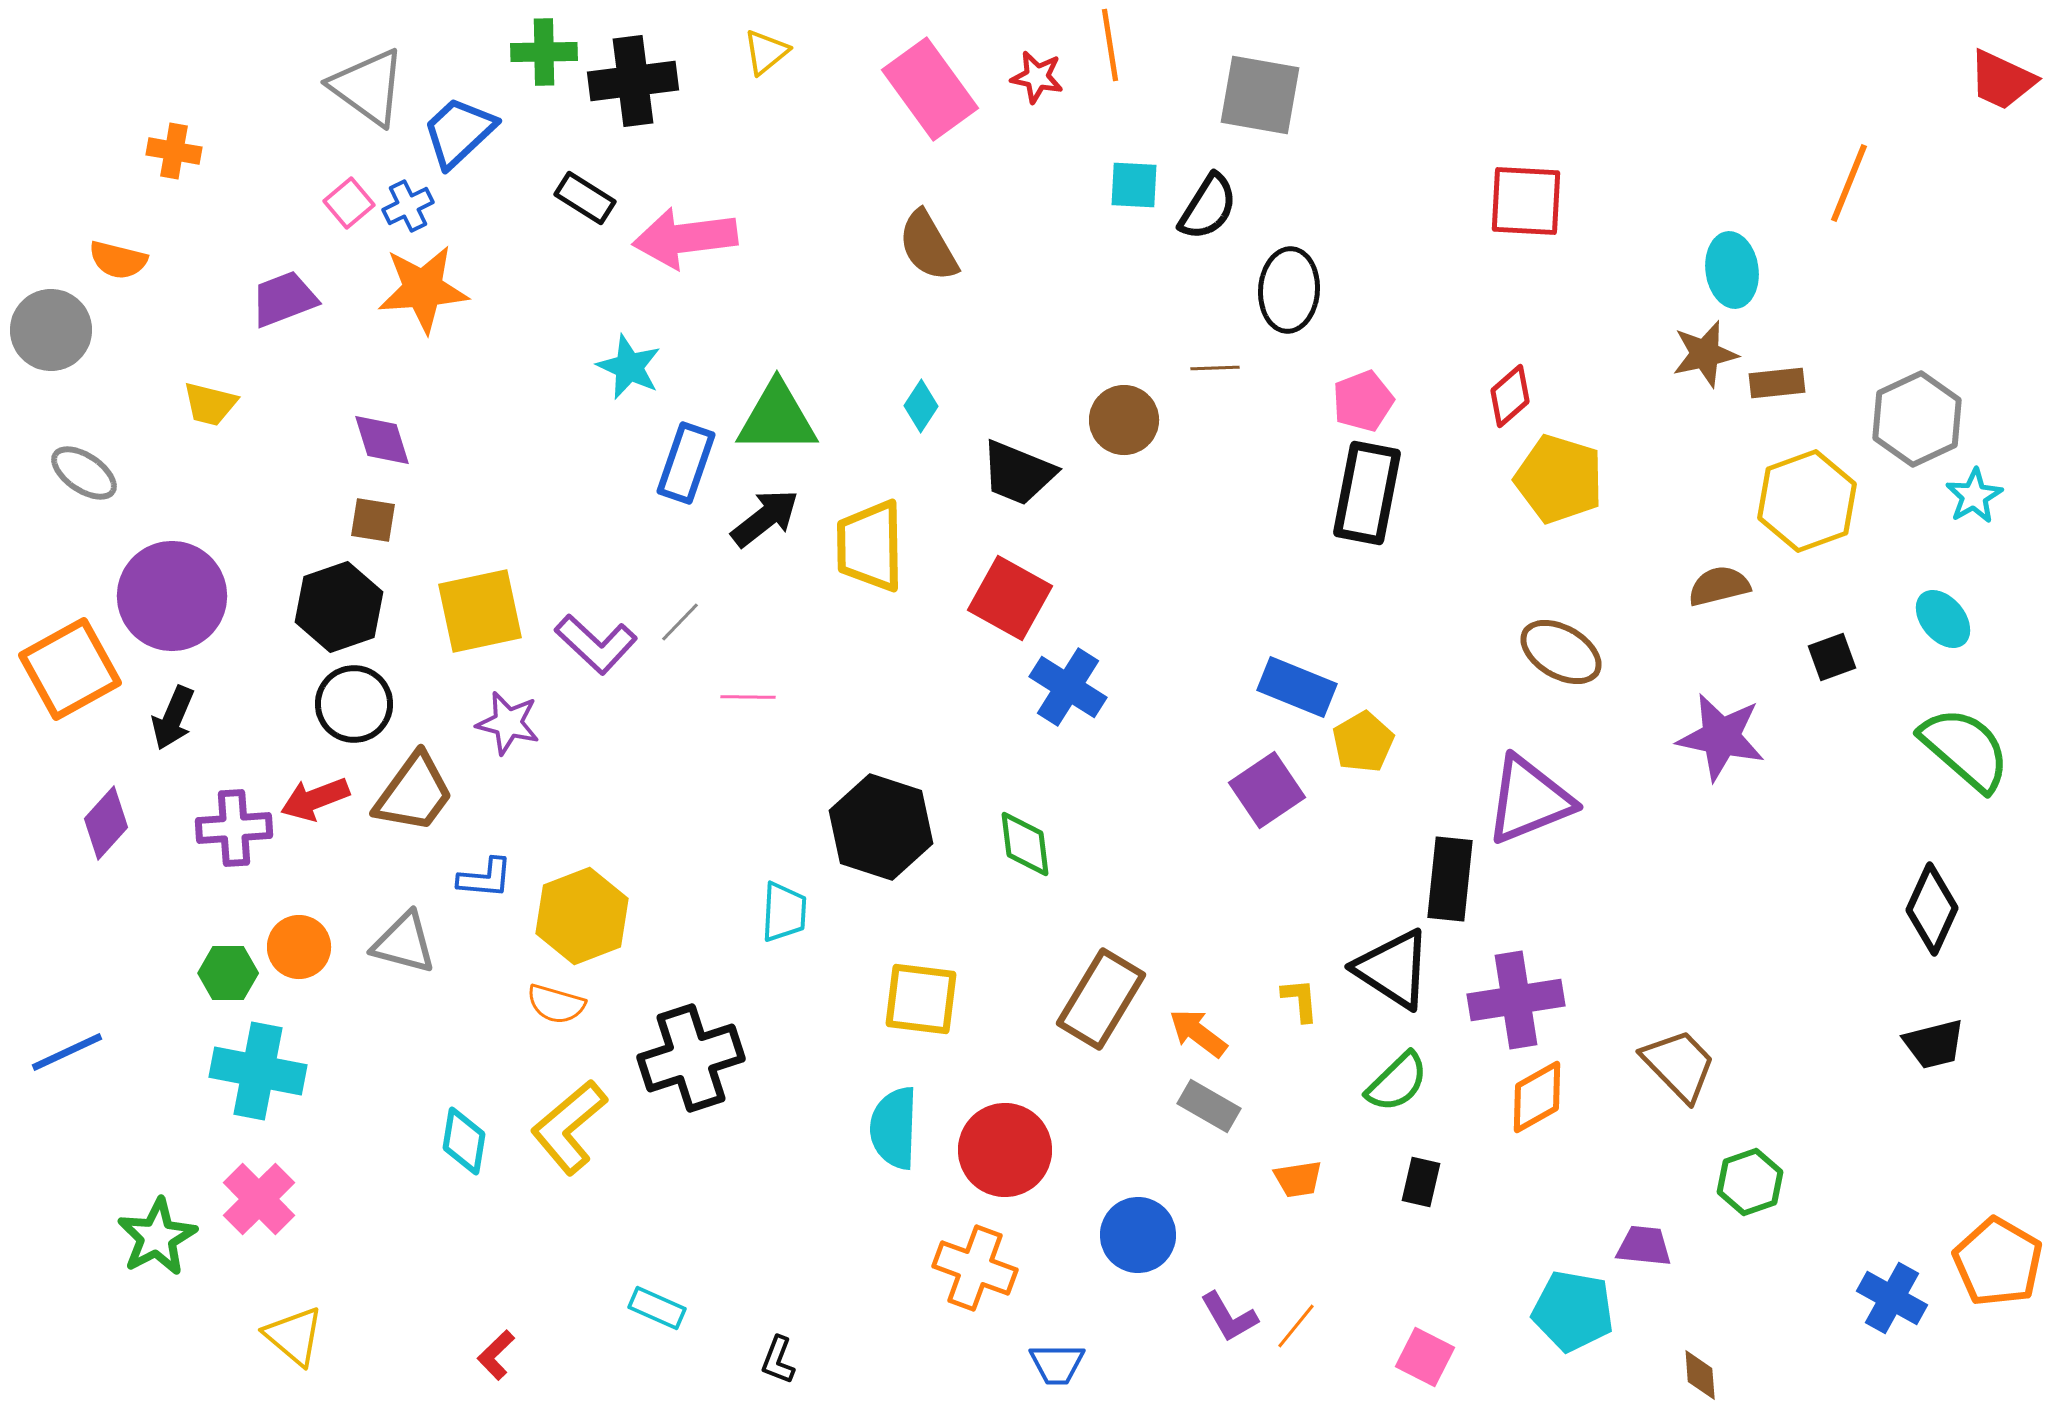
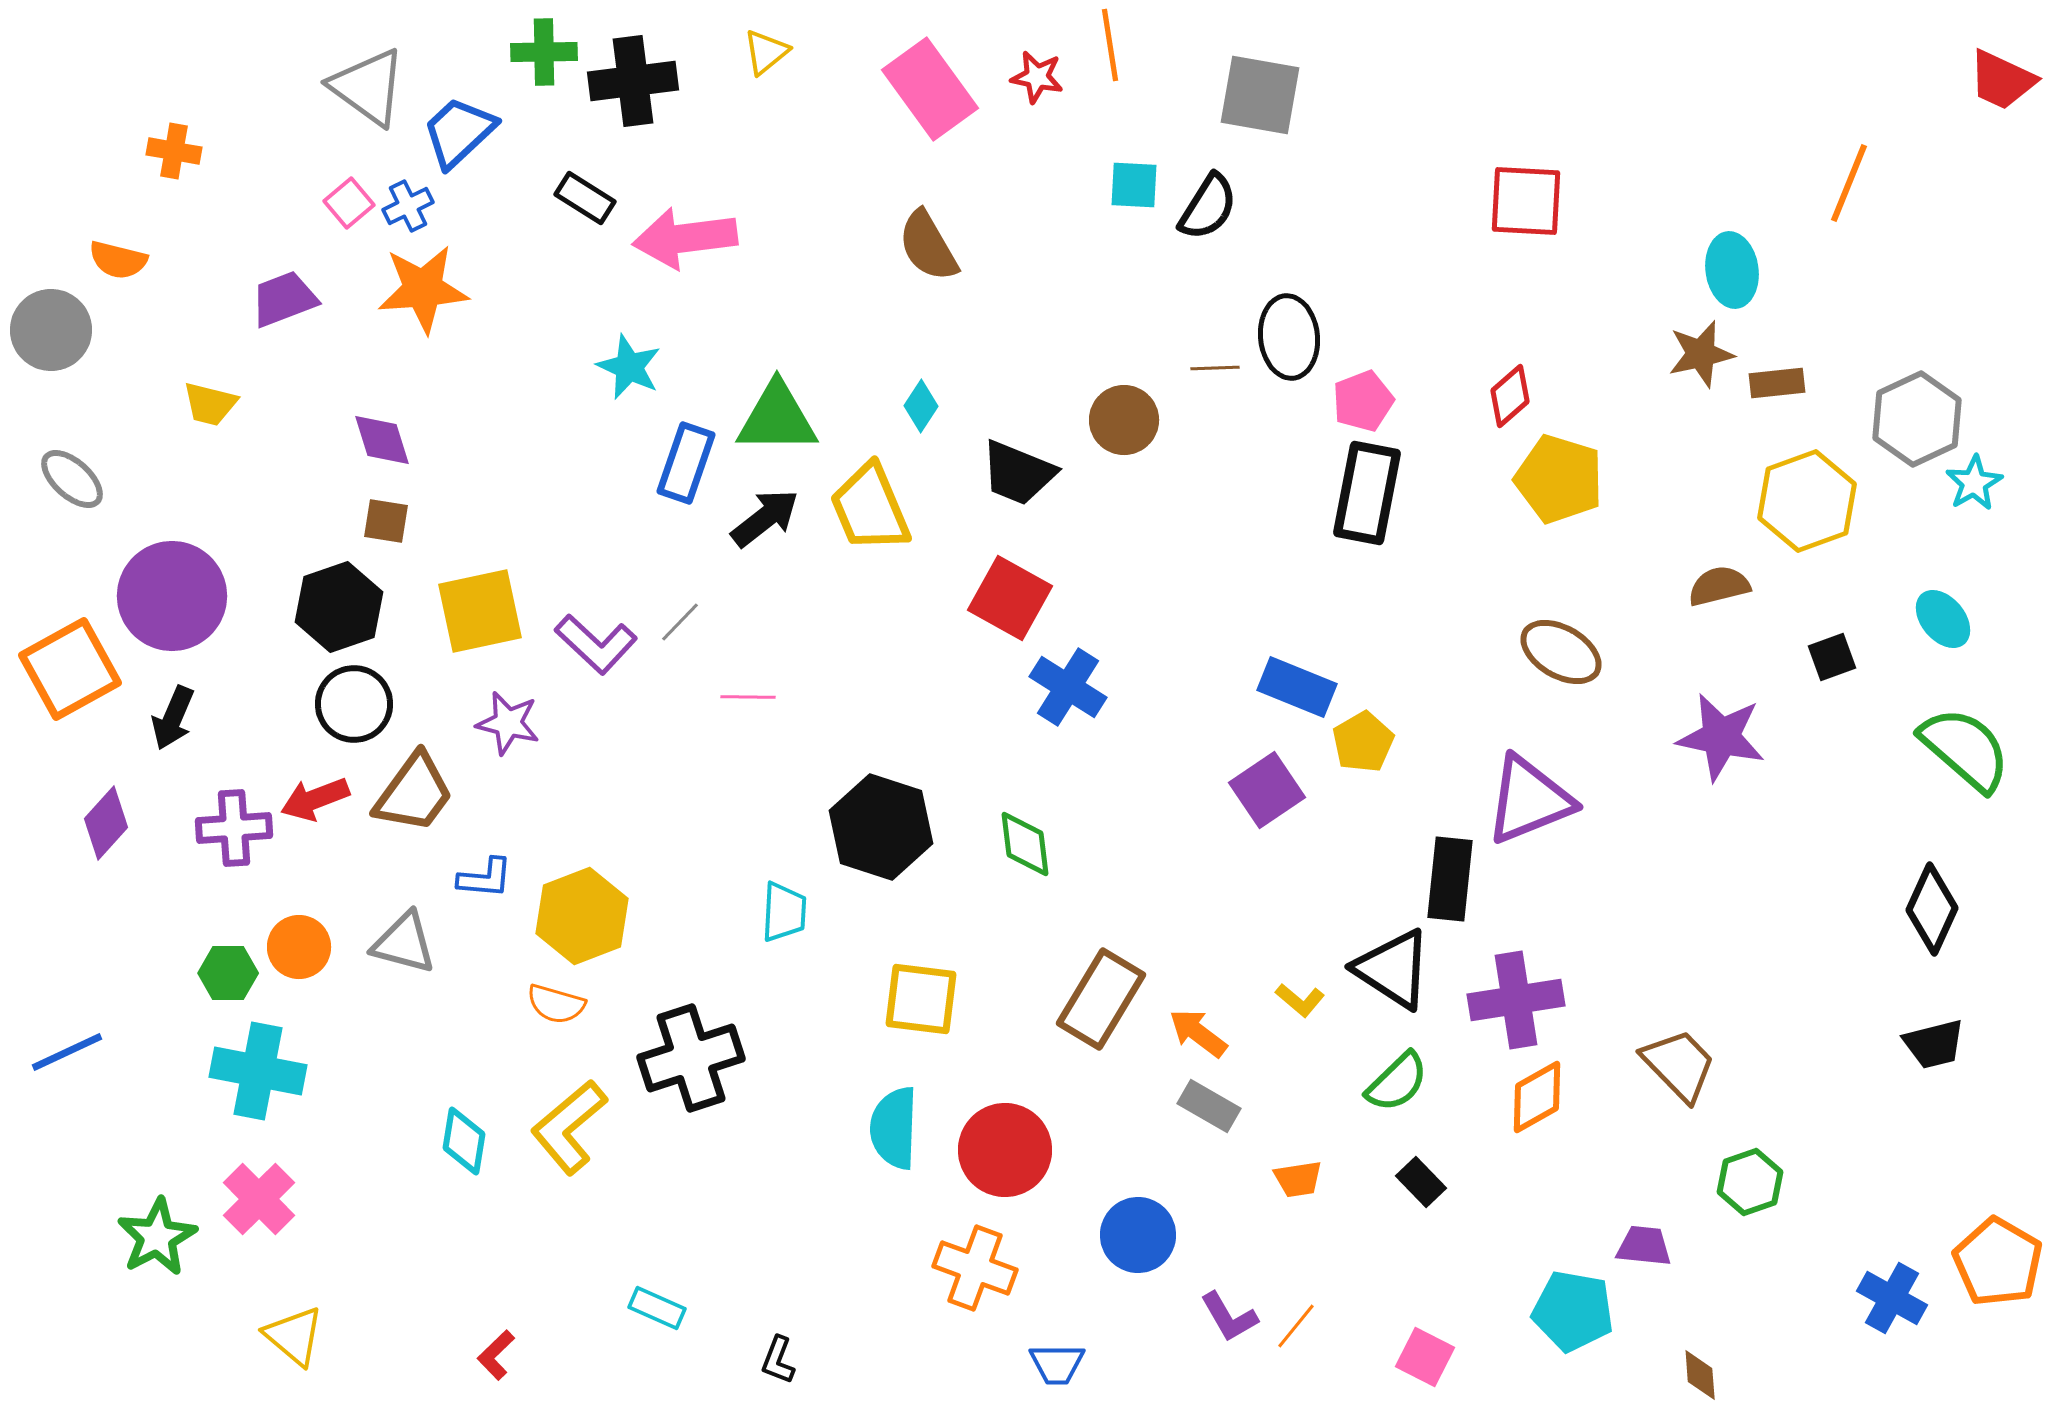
black ellipse at (1289, 290): moved 47 px down; rotated 10 degrees counterclockwise
brown star at (1705, 354): moved 4 px left
gray ellipse at (84, 473): moved 12 px left, 6 px down; rotated 8 degrees clockwise
cyan star at (1974, 496): moved 13 px up
brown square at (373, 520): moved 13 px right, 1 px down
yellow trapezoid at (870, 546): moved 38 px up; rotated 22 degrees counterclockwise
yellow L-shape at (1300, 1000): rotated 135 degrees clockwise
black rectangle at (1421, 1182): rotated 57 degrees counterclockwise
